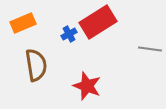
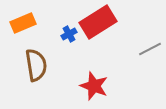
gray line: rotated 35 degrees counterclockwise
red star: moved 7 px right
